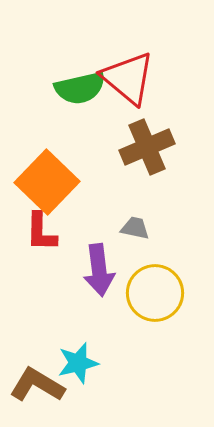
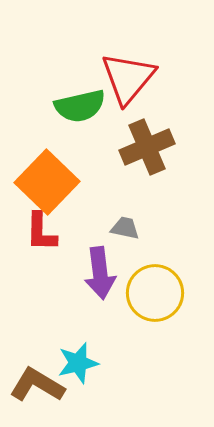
red triangle: rotated 30 degrees clockwise
green semicircle: moved 18 px down
gray trapezoid: moved 10 px left
purple arrow: moved 1 px right, 3 px down
